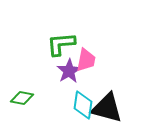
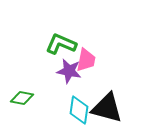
green L-shape: rotated 28 degrees clockwise
purple star: rotated 30 degrees counterclockwise
cyan diamond: moved 4 px left, 5 px down
